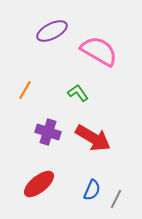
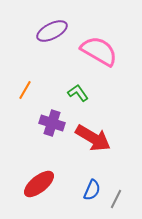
purple cross: moved 4 px right, 9 px up
